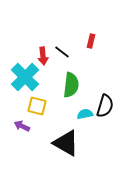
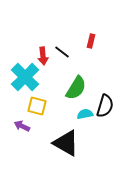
green semicircle: moved 5 px right, 3 px down; rotated 25 degrees clockwise
